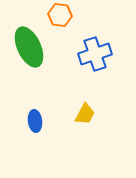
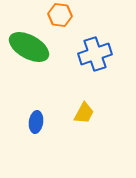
green ellipse: rotated 36 degrees counterclockwise
yellow trapezoid: moved 1 px left, 1 px up
blue ellipse: moved 1 px right, 1 px down; rotated 15 degrees clockwise
